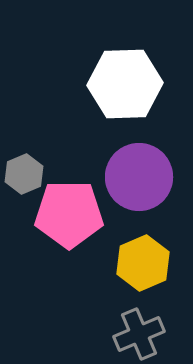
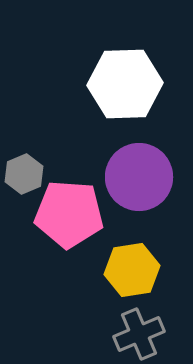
pink pentagon: rotated 4 degrees clockwise
yellow hexagon: moved 11 px left, 7 px down; rotated 14 degrees clockwise
